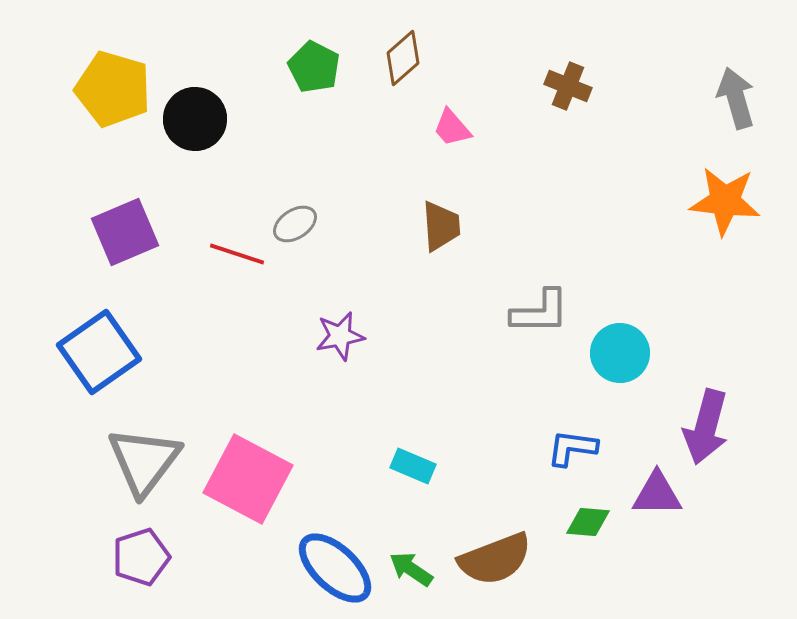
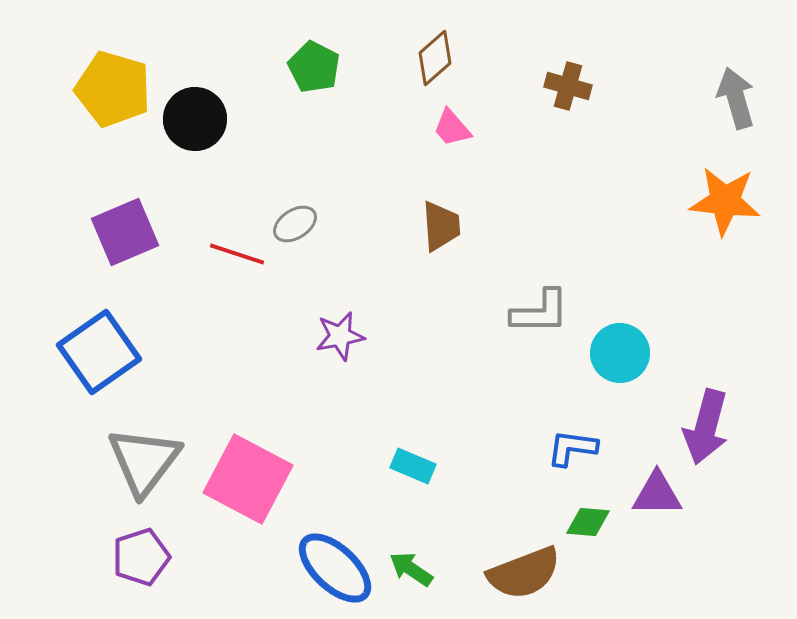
brown diamond: moved 32 px right
brown cross: rotated 6 degrees counterclockwise
brown semicircle: moved 29 px right, 14 px down
